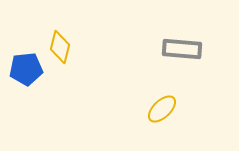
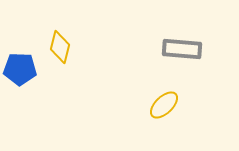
blue pentagon: moved 6 px left; rotated 8 degrees clockwise
yellow ellipse: moved 2 px right, 4 px up
